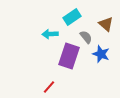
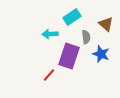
gray semicircle: rotated 32 degrees clockwise
red line: moved 12 px up
